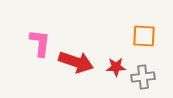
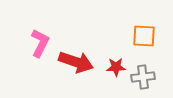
pink L-shape: rotated 20 degrees clockwise
